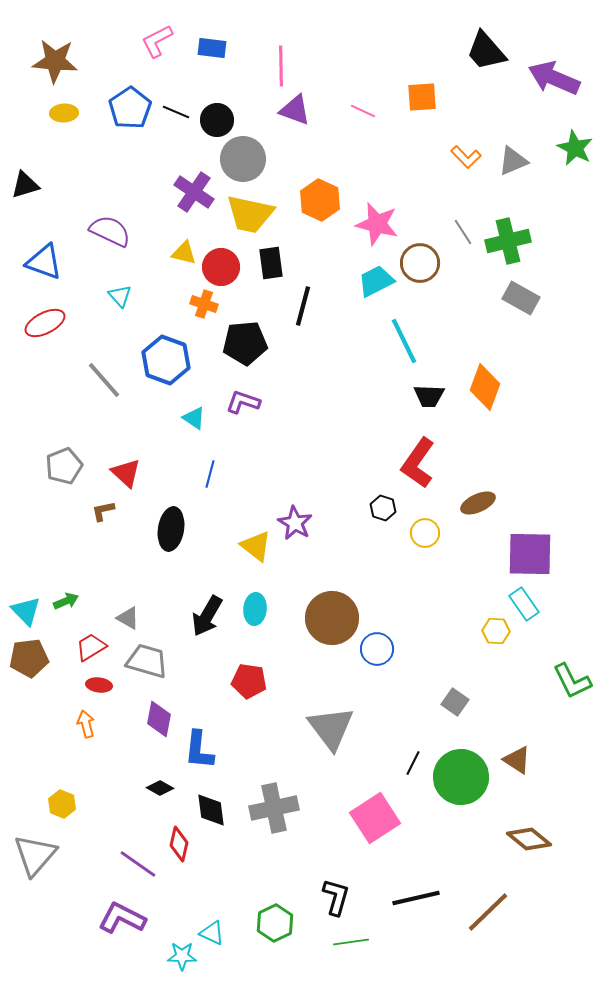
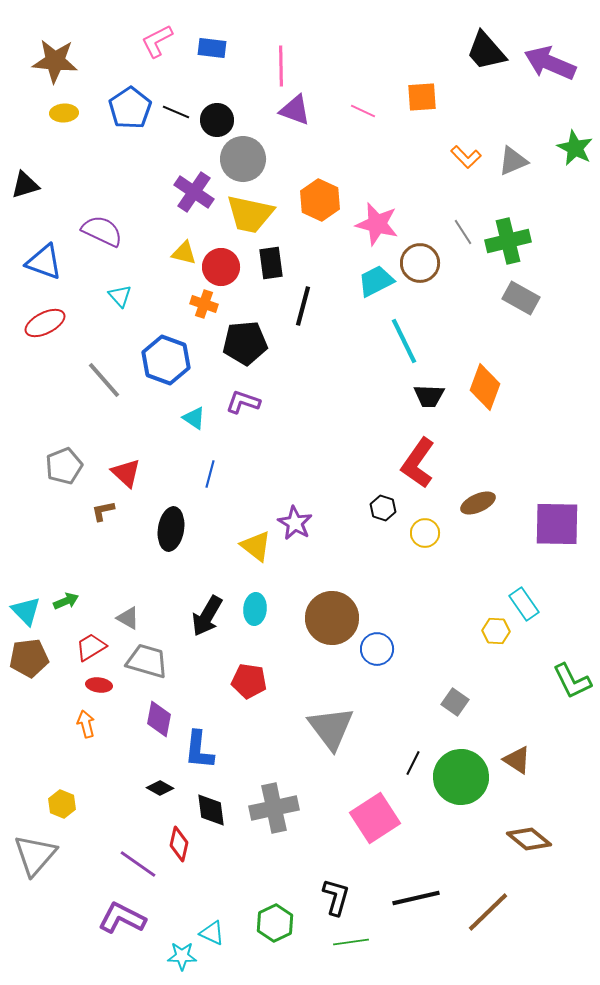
purple arrow at (554, 78): moved 4 px left, 15 px up
purple semicircle at (110, 231): moved 8 px left
purple square at (530, 554): moved 27 px right, 30 px up
